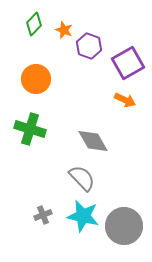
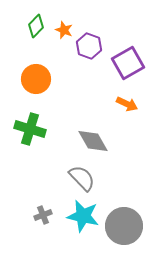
green diamond: moved 2 px right, 2 px down
orange arrow: moved 2 px right, 4 px down
